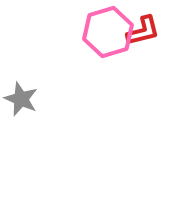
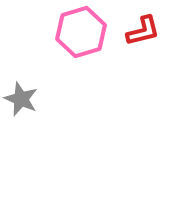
pink hexagon: moved 27 px left
